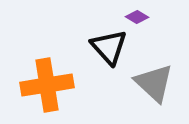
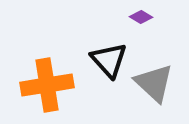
purple diamond: moved 4 px right
black triangle: moved 13 px down
